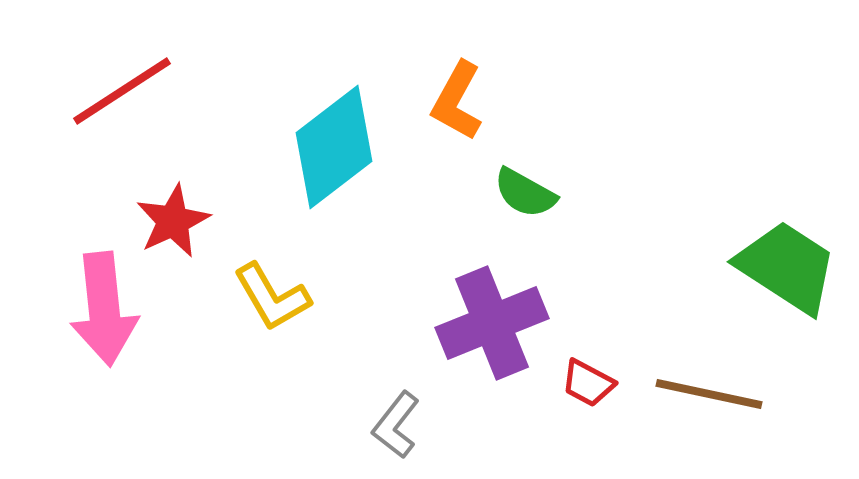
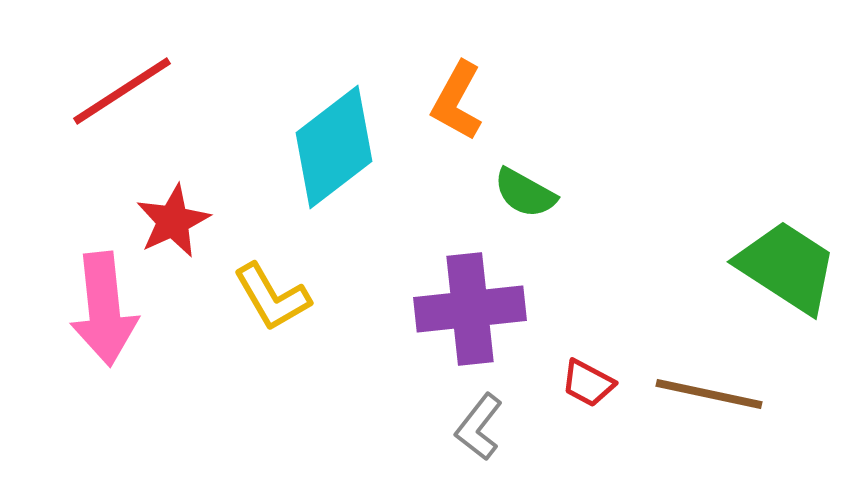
purple cross: moved 22 px left, 14 px up; rotated 16 degrees clockwise
gray L-shape: moved 83 px right, 2 px down
